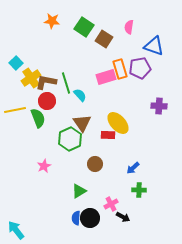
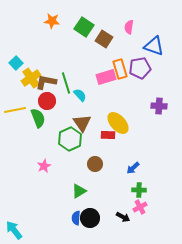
pink cross: moved 29 px right, 3 px down
cyan arrow: moved 2 px left
